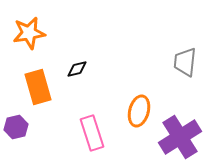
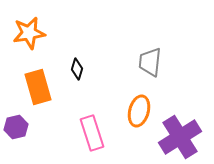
gray trapezoid: moved 35 px left
black diamond: rotated 60 degrees counterclockwise
